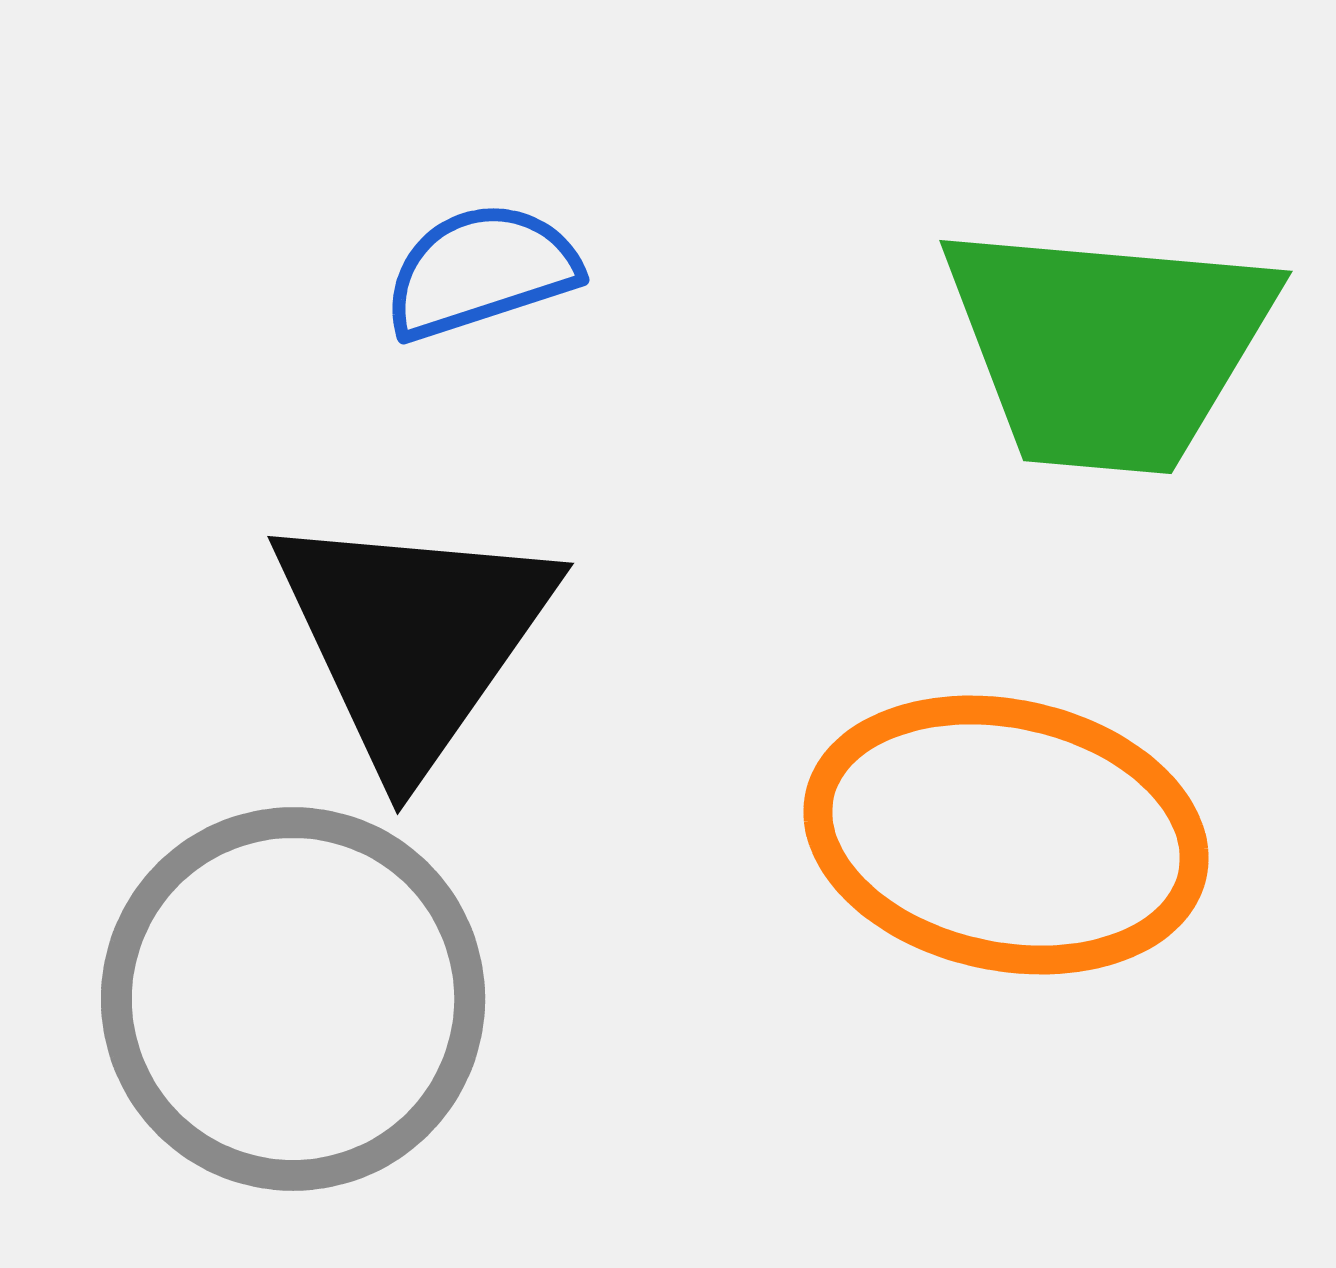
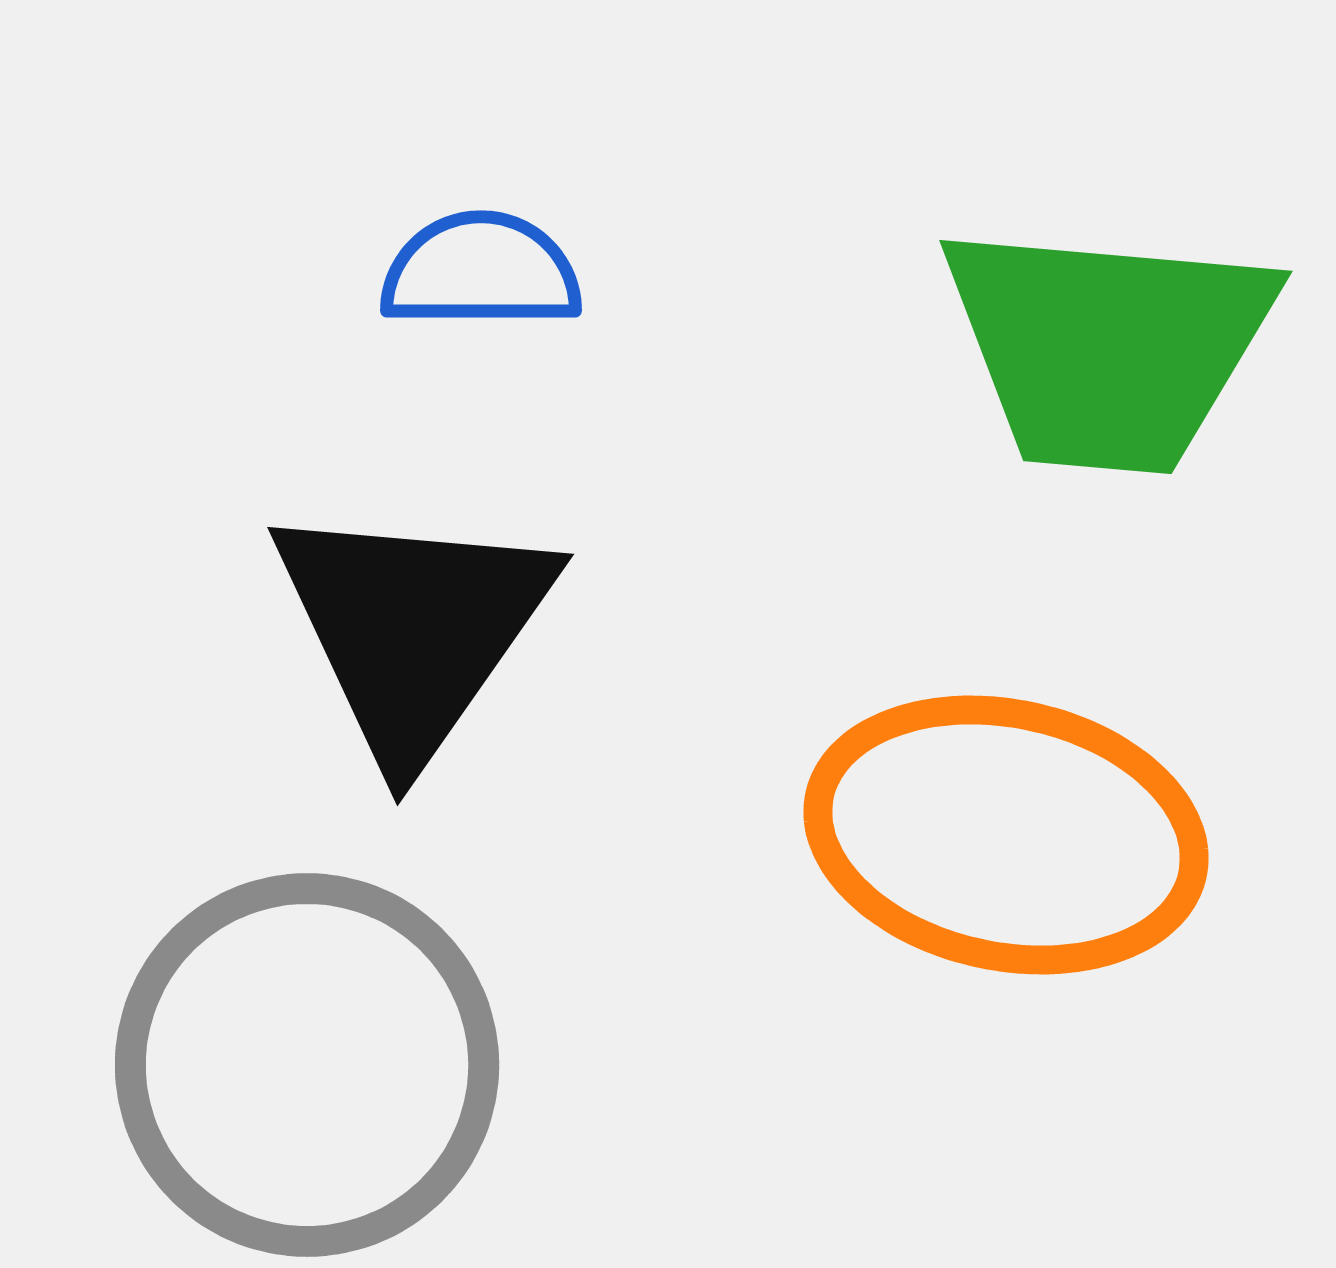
blue semicircle: rotated 18 degrees clockwise
black triangle: moved 9 px up
gray circle: moved 14 px right, 66 px down
